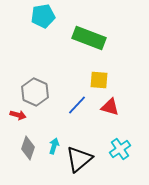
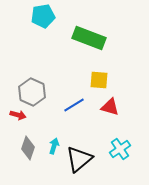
gray hexagon: moved 3 px left
blue line: moved 3 px left; rotated 15 degrees clockwise
